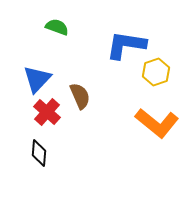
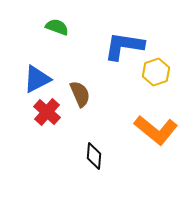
blue L-shape: moved 2 px left, 1 px down
blue triangle: rotated 20 degrees clockwise
brown semicircle: moved 2 px up
orange L-shape: moved 1 px left, 7 px down
black diamond: moved 55 px right, 3 px down
